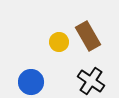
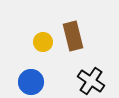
brown rectangle: moved 15 px left; rotated 16 degrees clockwise
yellow circle: moved 16 px left
